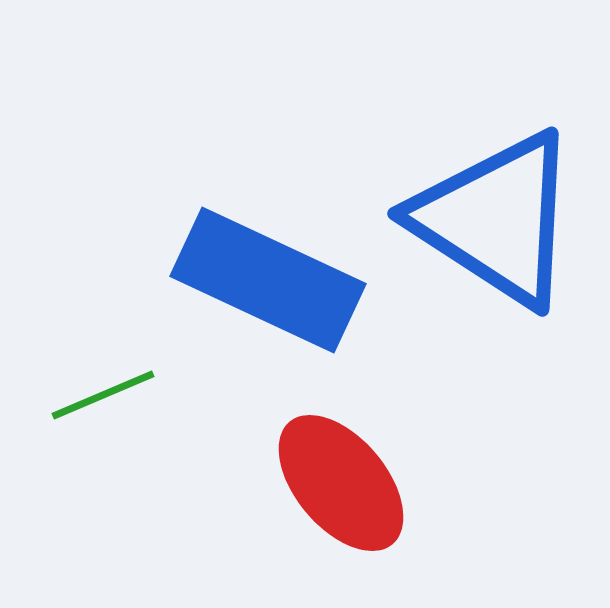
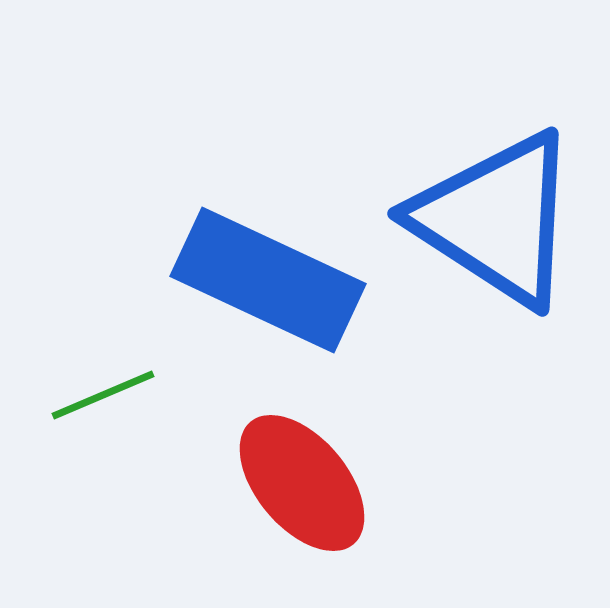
red ellipse: moved 39 px left
